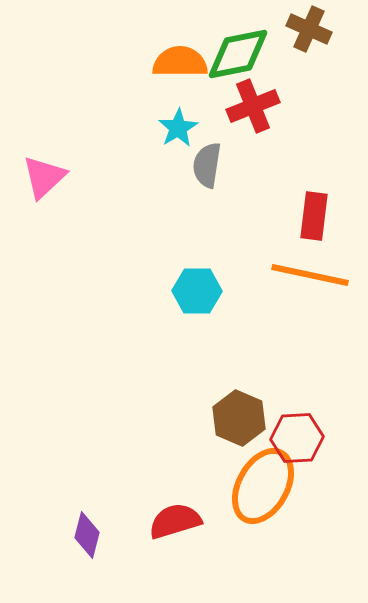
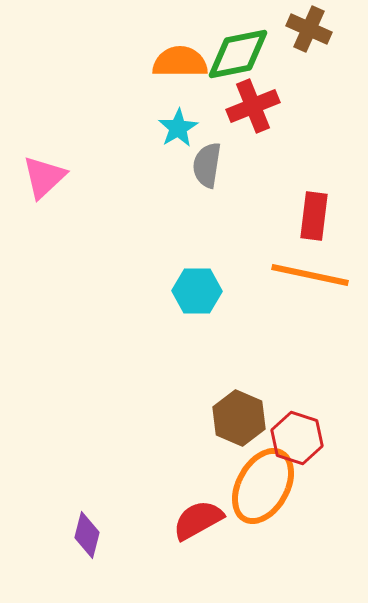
red hexagon: rotated 21 degrees clockwise
red semicircle: moved 23 px right, 1 px up; rotated 12 degrees counterclockwise
